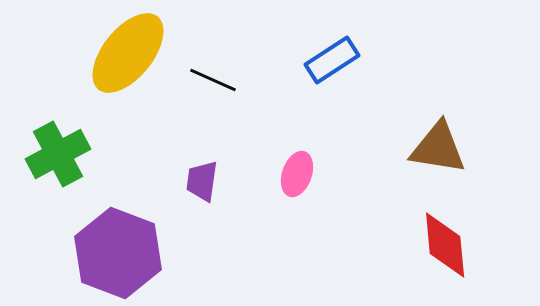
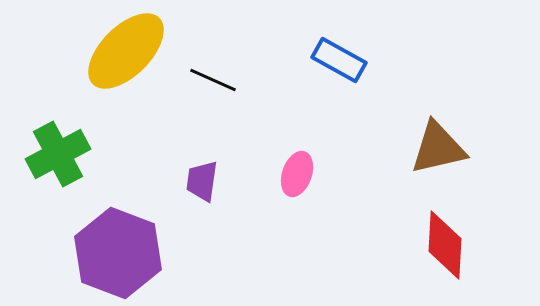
yellow ellipse: moved 2 px left, 2 px up; rotated 6 degrees clockwise
blue rectangle: moved 7 px right; rotated 62 degrees clockwise
brown triangle: rotated 22 degrees counterclockwise
red diamond: rotated 8 degrees clockwise
